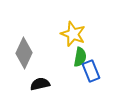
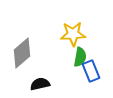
yellow star: rotated 25 degrees counterclockwise
gray diamond: moved 2 px left; rotated 24 degrees clockwise
